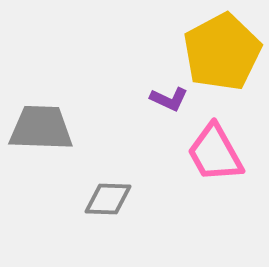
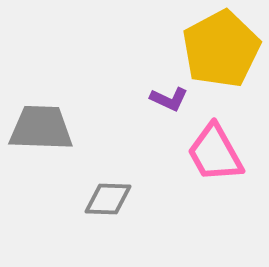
yellow pentagon: moved 1 px left, 3 px up
